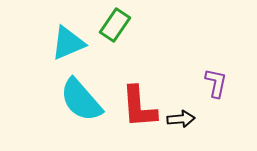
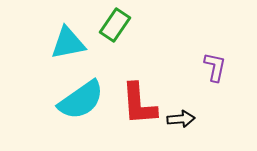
cyan triangle: rotated 12 degrees clockwise
purple L-shape: moved 1 px left, 16 px up
cyan semicircle: rotated 84 degrees counterclockwise
red L-shape: moved 3 px up
